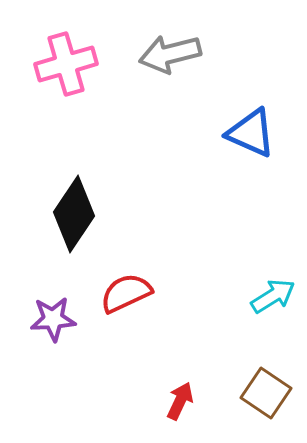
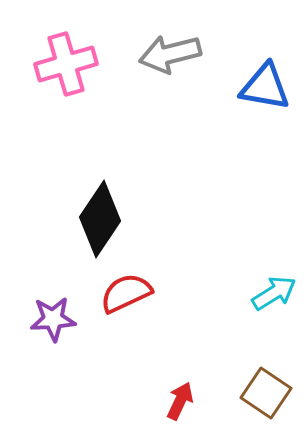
blue triangle: moved 14 px right, 46 px up; rotated 14 degrees counterclockwise
black diamond: moved 26 px right, 5 px down
cyan arrow: moved 1 px right, 3 px up
